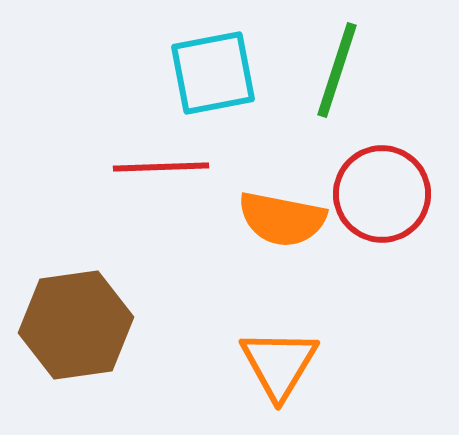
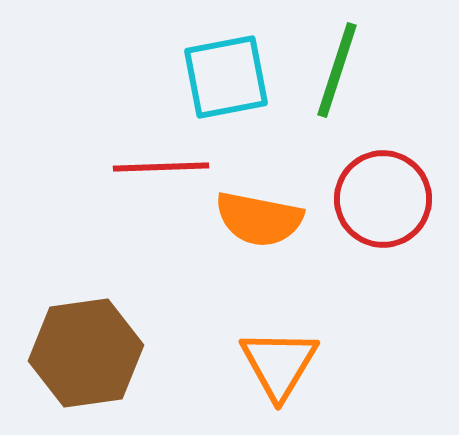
cyan square: moved 13 px right, 4 px down
red circle: moved 1 px right, 5 px down
orange semicircle: moved 23 px left
brown hexagon: moved 10 px right, 28 px down
